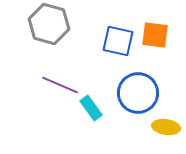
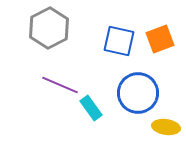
gray hexagon: moved 4 px down; rotated 18 degrees clockwise
orange square: moved 5 px right, 4 px down; rotated 28 degrees counterclockwise
blue square: moved 1 px right
